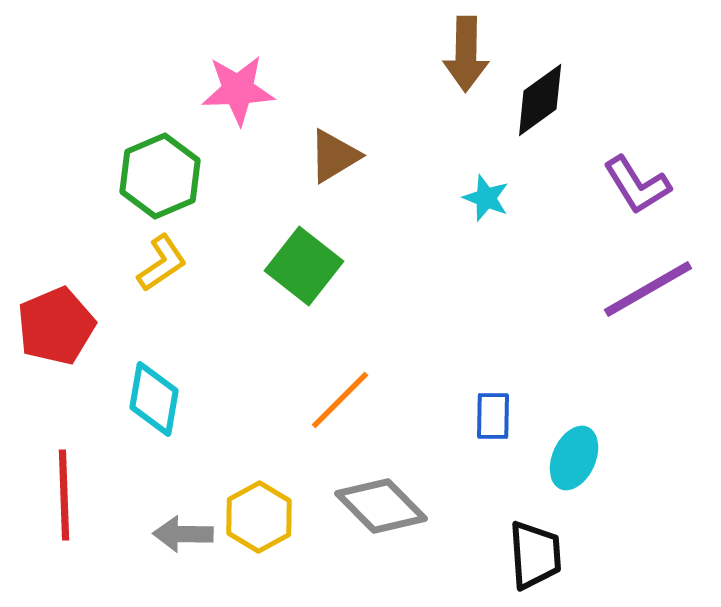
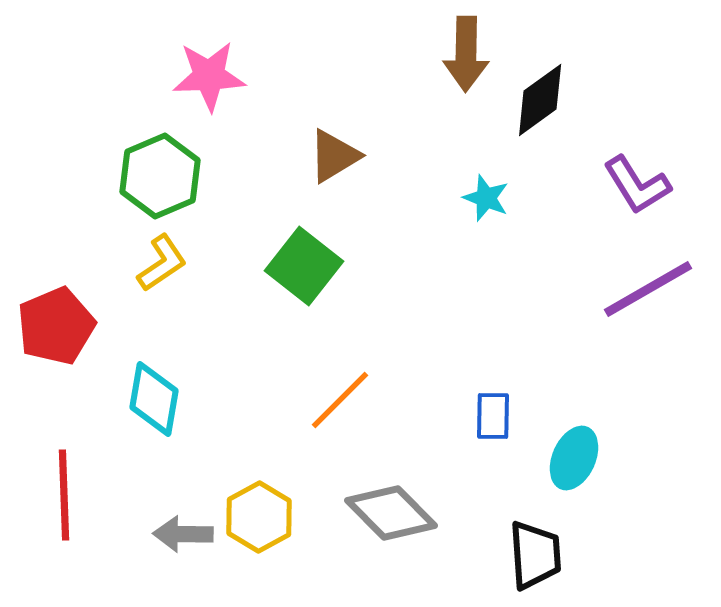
pink star: moved 29 px left, 14 px up
gray diamond: moved 10 px right, 7 px down
